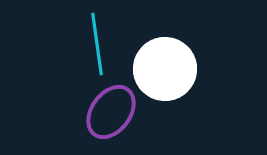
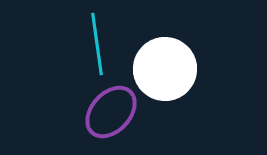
purple ellipse: rotated 6 degrees clockwise
